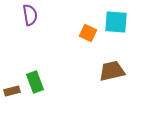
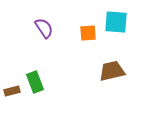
purple semicircle: moved 14 px right, 13 px down; rotated 25 degrees counterclockwise
orange square: rotated 30 degrees counterclockwise
